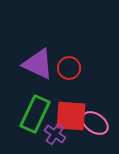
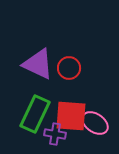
purple cross: rotated 25 degrees counterclockwise
